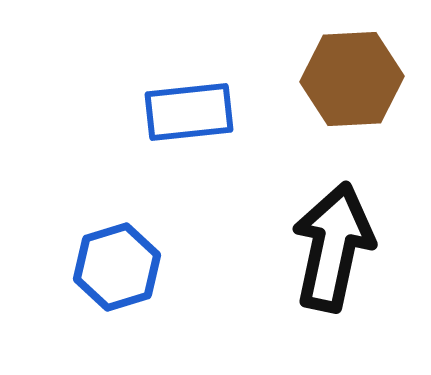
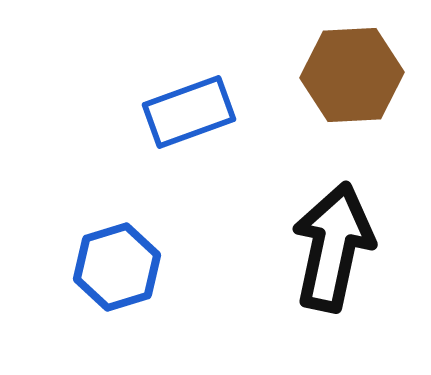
brown hexagon: moved 4 px up
blue rectangle: rotated 14 degrees counterclockwise
